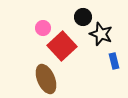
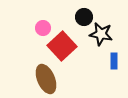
black circle: moved 1 px right
black star: rotated 10 degrees counterclockwise
blue rectangle: rotated 14 degrees clockwise
